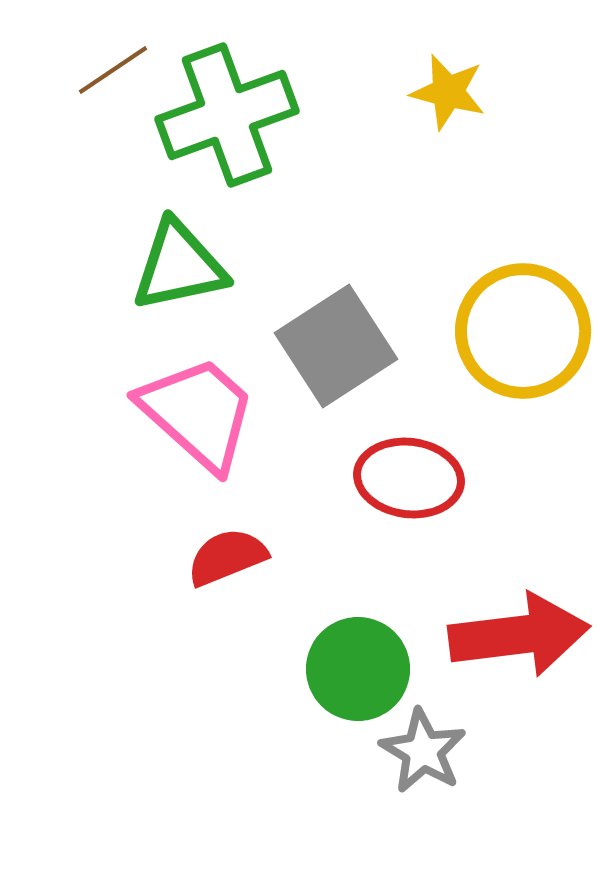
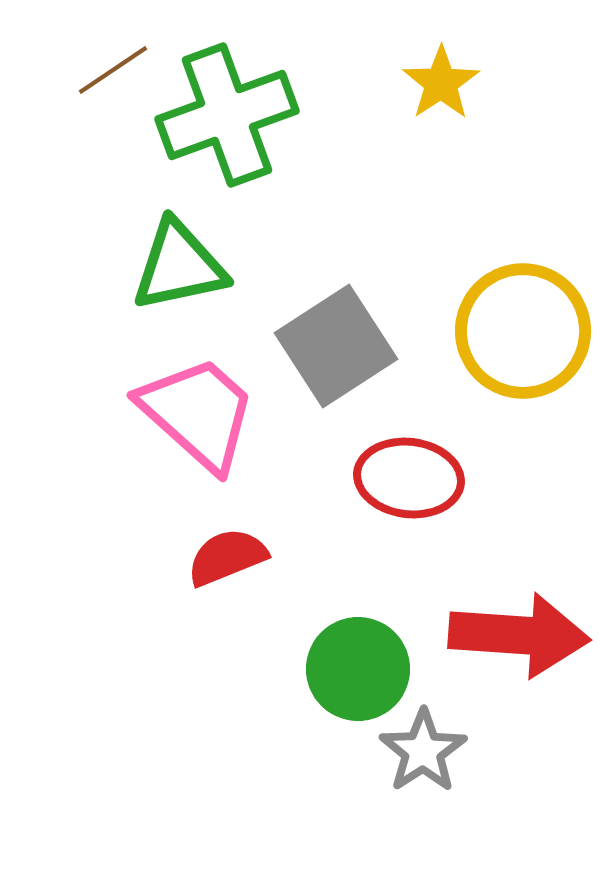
yellow star: moved 7 px left, 9 px up; rotated 24 degrees clockwise
red arrow: rotated 11 degrees clockwise
gray star: rotated 8 degrees clockwise
